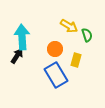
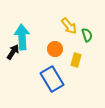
yellow arrow: rotated 18 degrees clockwise
black arrow: moved 4 px left, 4 px up
blue rectangle: moved 4 px left, 4 px down
